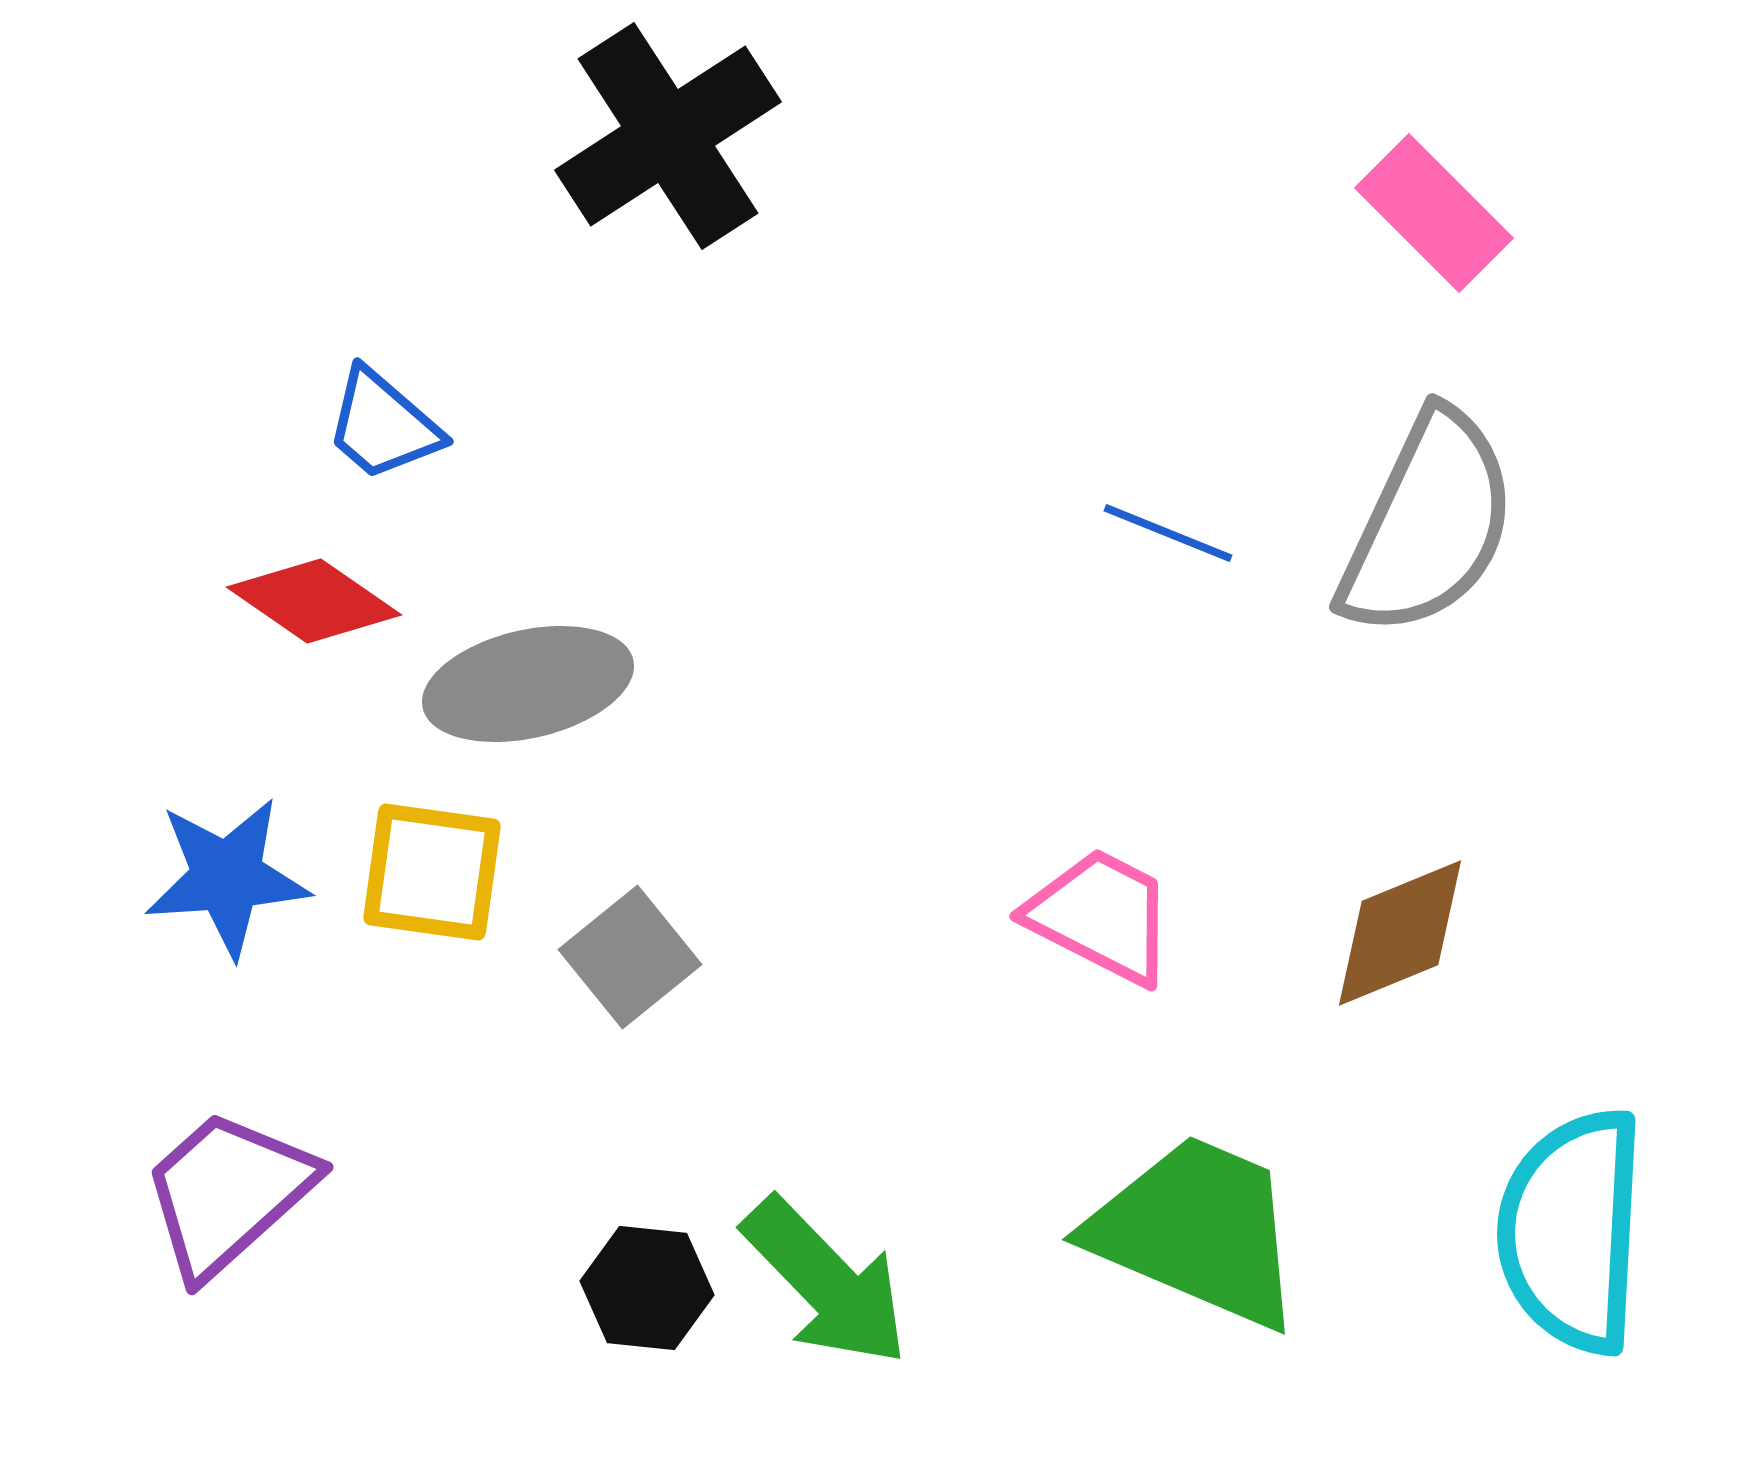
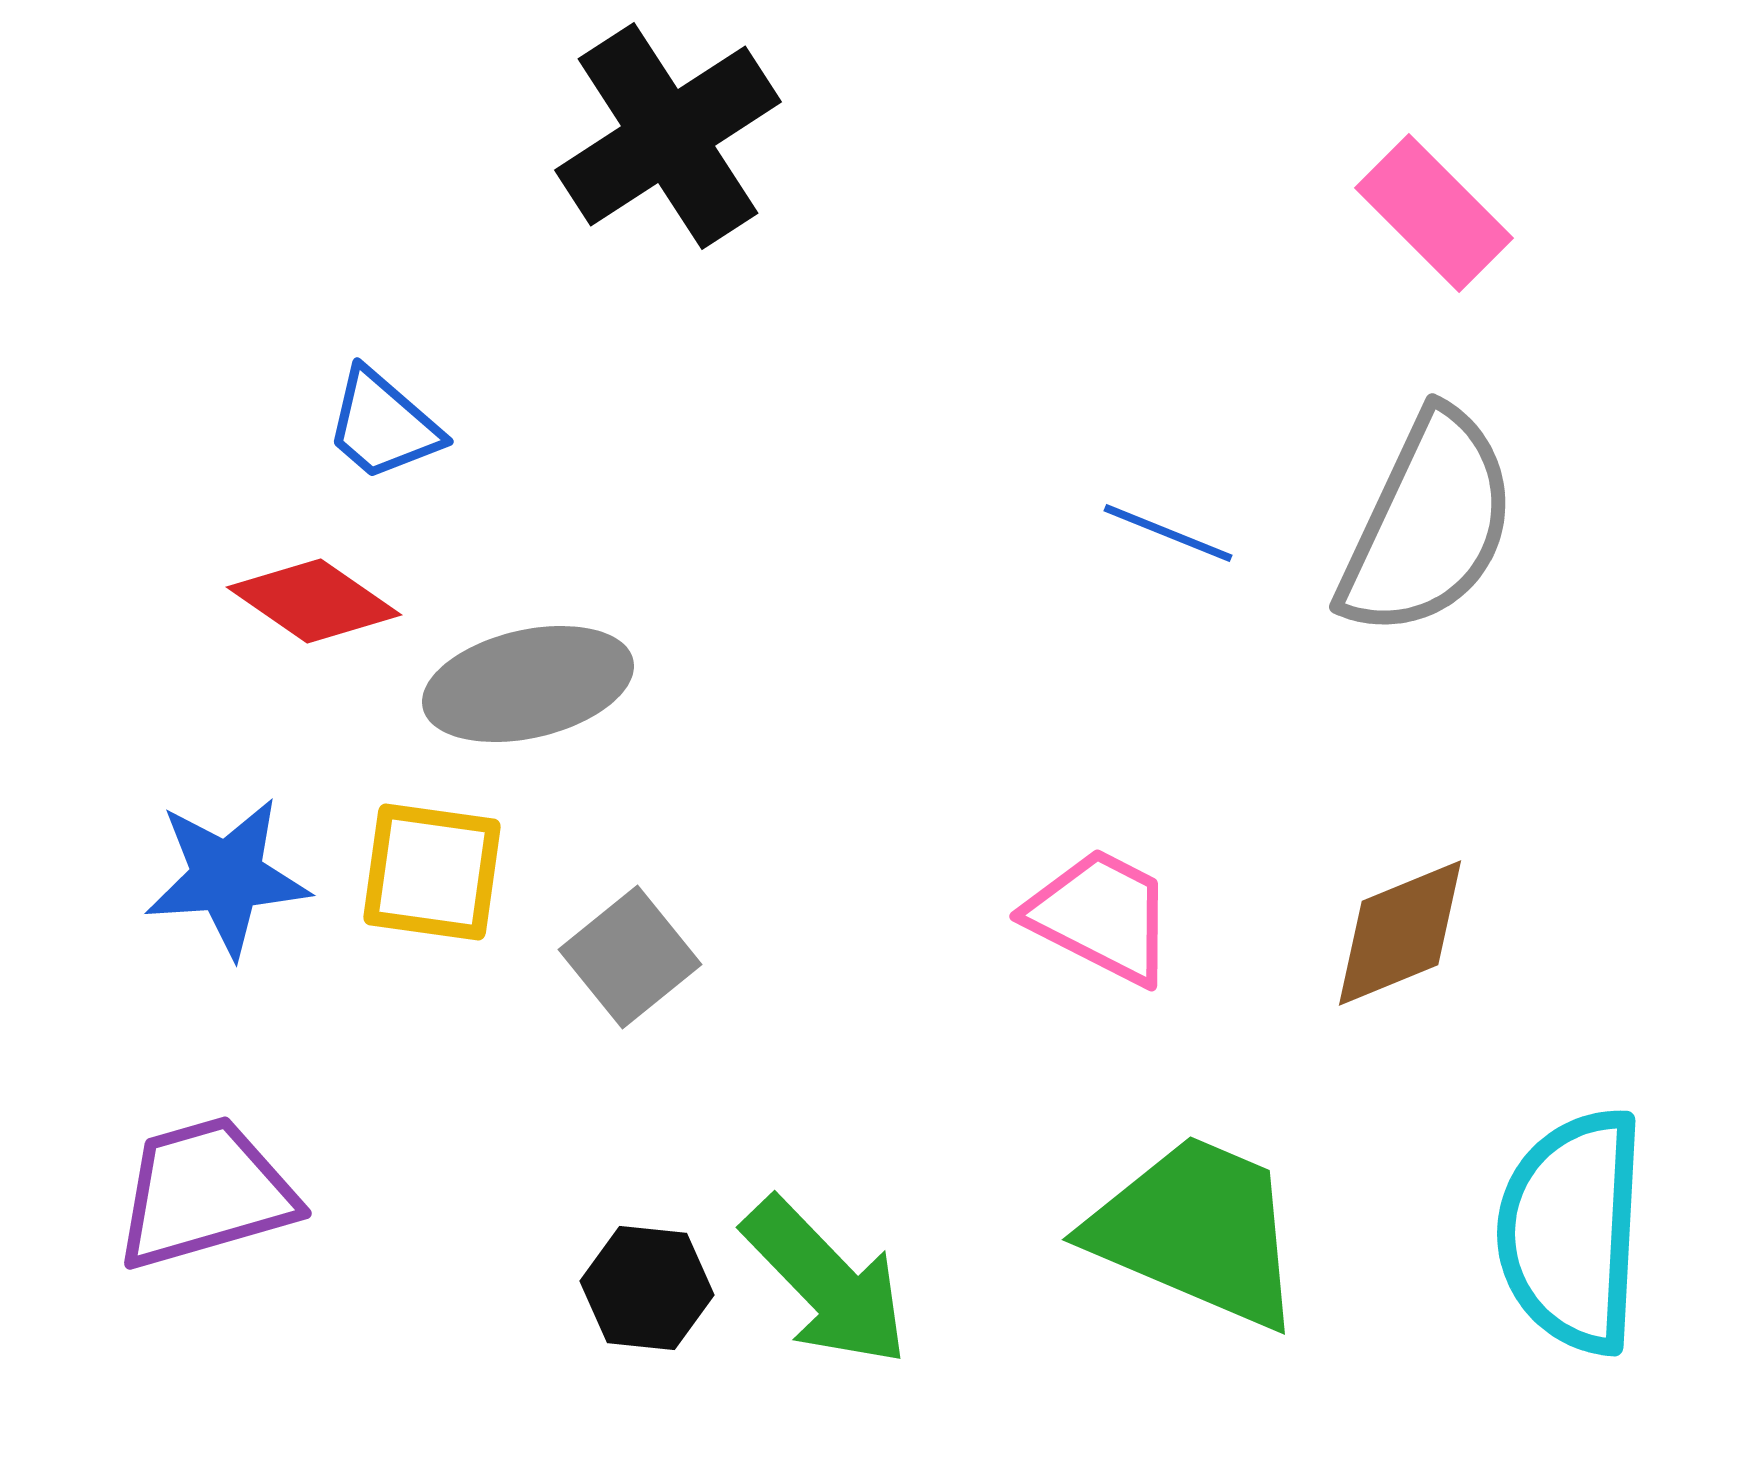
purple trapezoid: moved 23 px left; rotated 26 degrees clockwise
